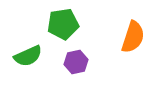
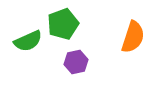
green pentagon: rotated 12 degrees counterclockwise
green semicircle: moved 15 px up
